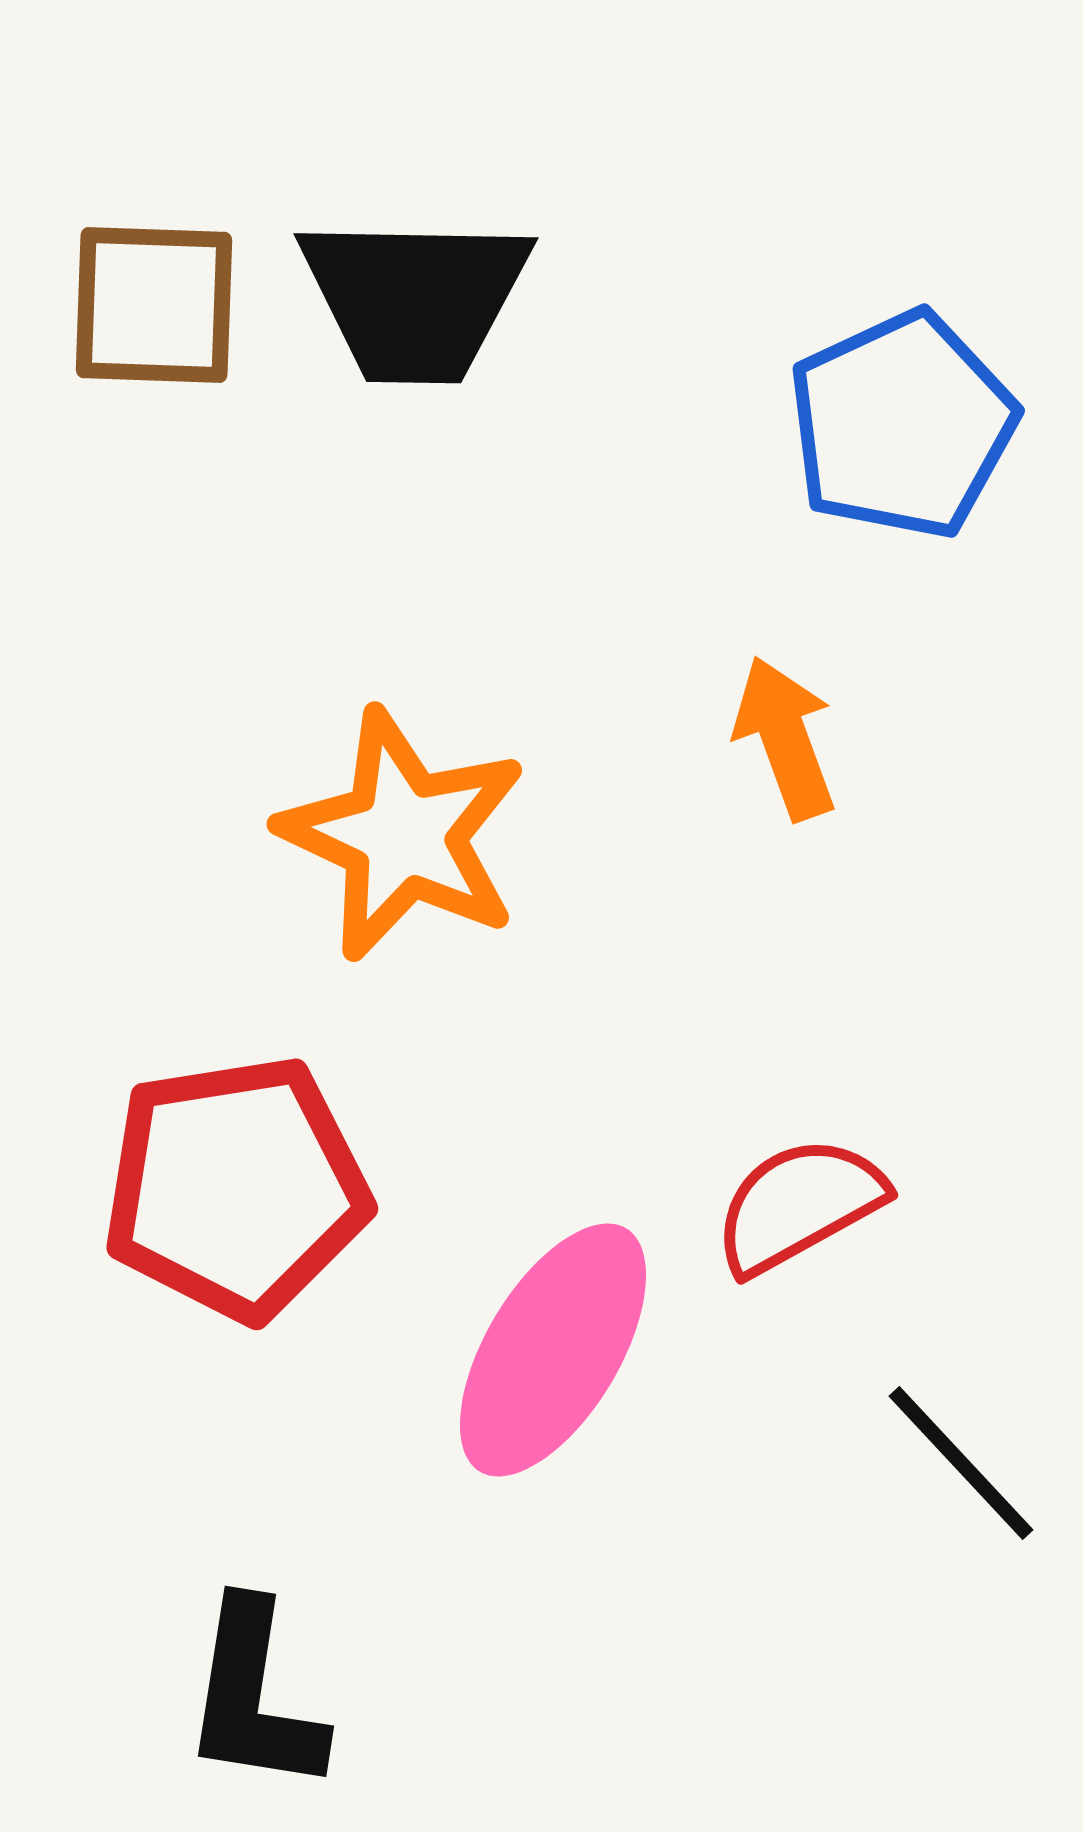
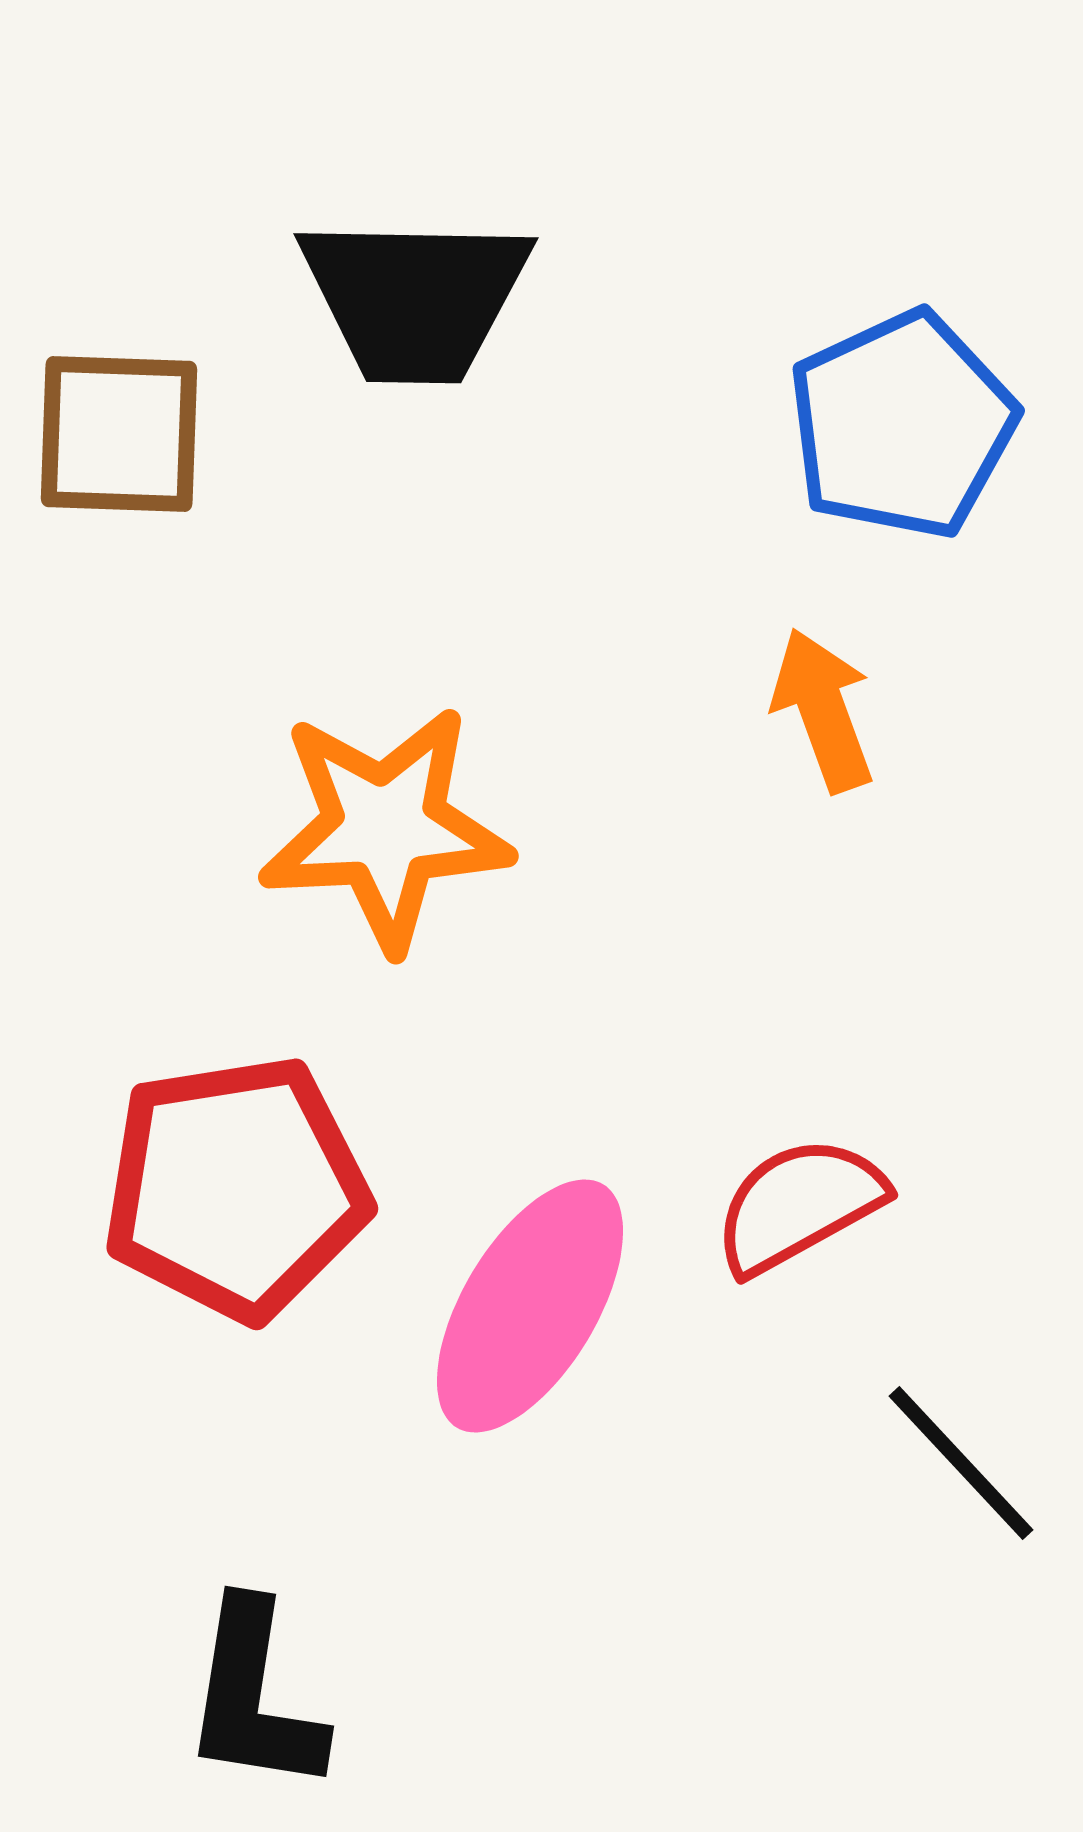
brown square: moved 35 px left, 129 px down
orange arrow: moved 38 px right, 28 px up
orange star: moved 18 px left, 7 px up; rotated 28 degrees counterclockwise
pink ellipse: moved 23 px left, 44 px up
